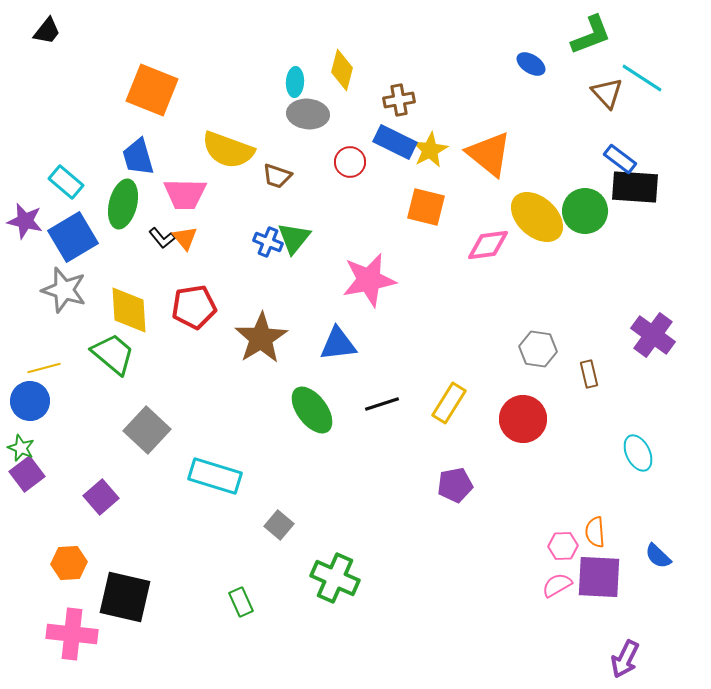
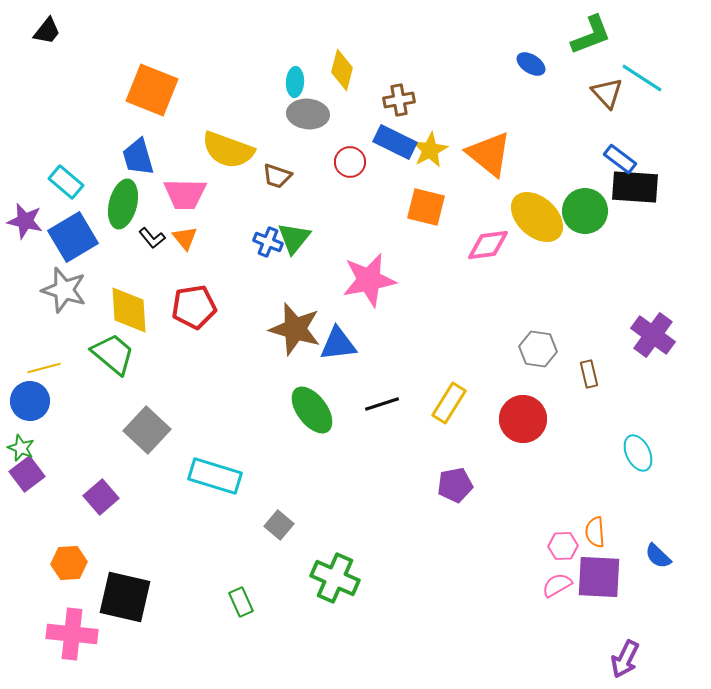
black L-shape at (162, 238): moved 10 px left
brown star at (261, 338): moved 34 px right, 9 px up; rotated 24 degrees counterclockwise
